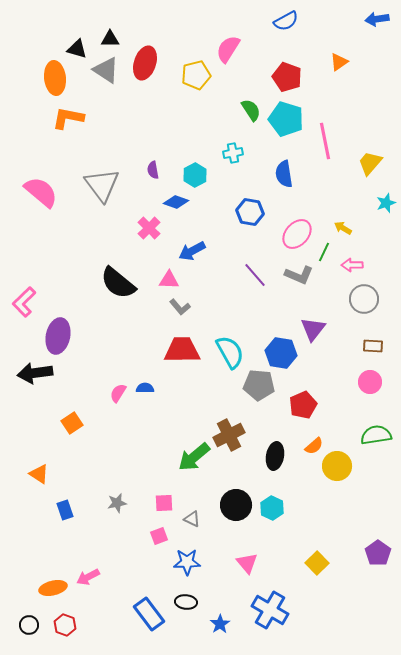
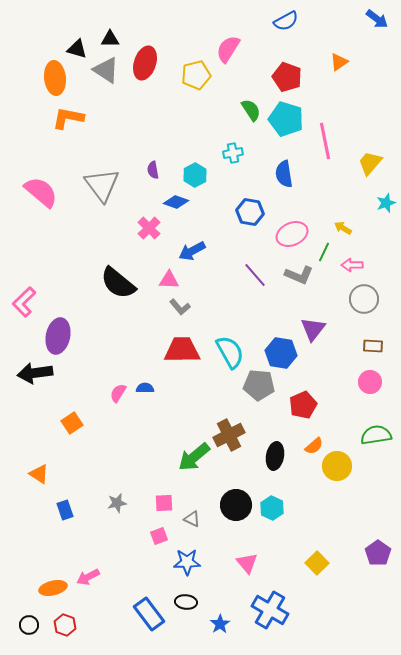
blue arrow at (377, 19): rotated 135 degrees counterclockwise
pink ellipse at (297, 234): moved 5 px left; rotated 24 degrees clockwise
